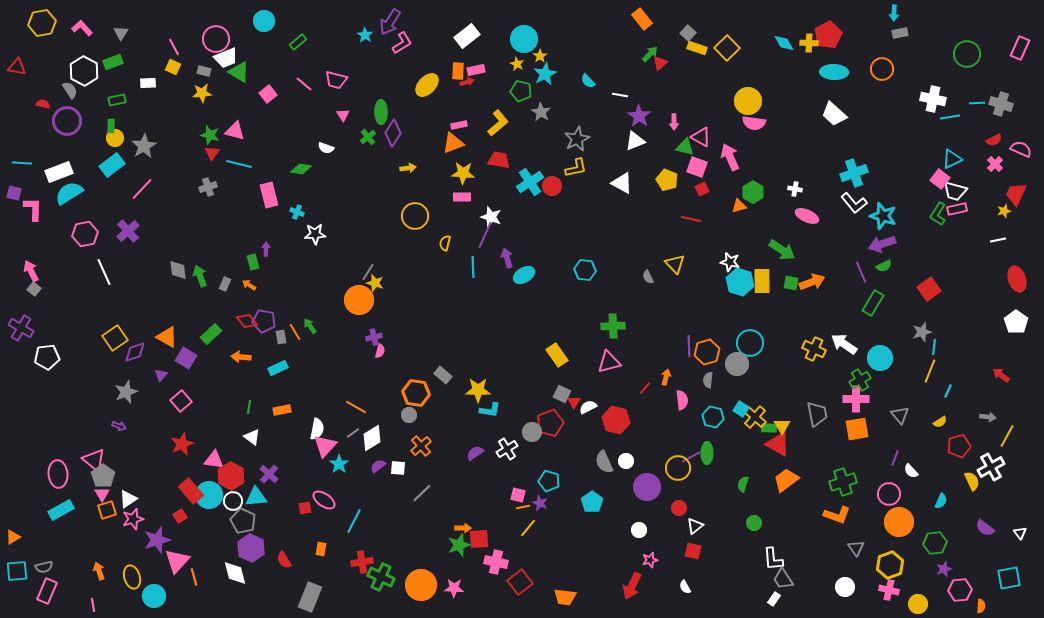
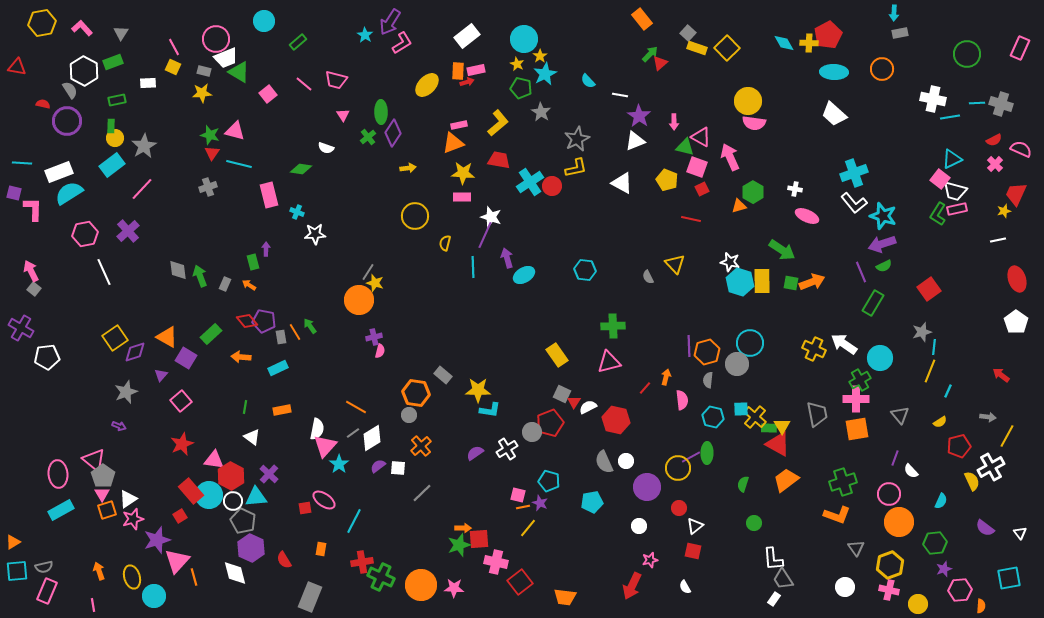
green pentagon at (521, 91): moved 3 px up
green line at (249, 407): moved 4 px left
cyan square at (741, 409): rotated 35 degrees counterclockwise
cyan pentagon at (592, 502): rotated 25 degrees clockwise
white circle at (639, 530): moved 4 px up
orange triangle at (13, 537): moved 5 px down
